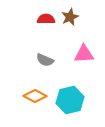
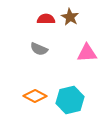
brown star: rotated 18 degrees counterclockwise
pink triangle: moved 3 px right, 1 px up
gray semicircle: moved 6 px left, 11 px up
